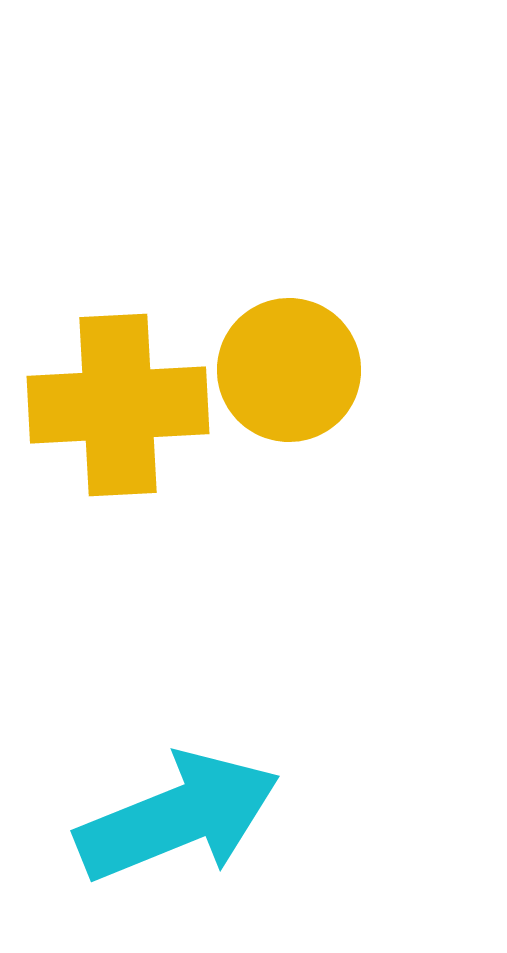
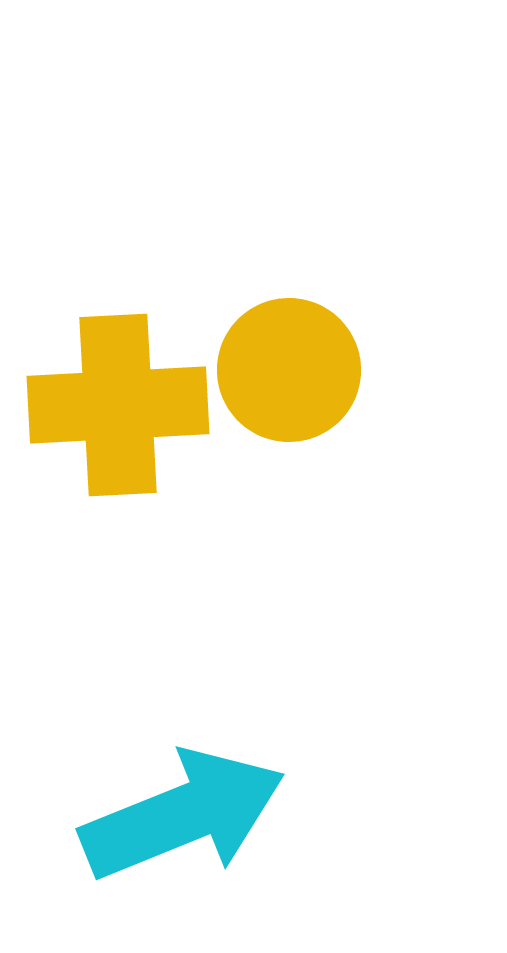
cyan arrow: moved 5 px right, 2 px up
